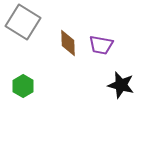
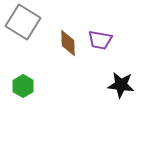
purple trapezoid: moved 1 px left, 5 px up
black star: rotated 8 degrees counterclockwise
